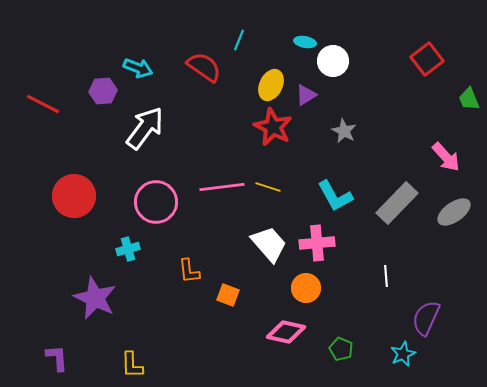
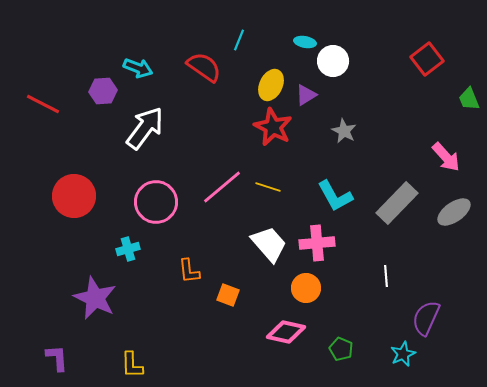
pink line: rotated 33 degrees counterclockwise
